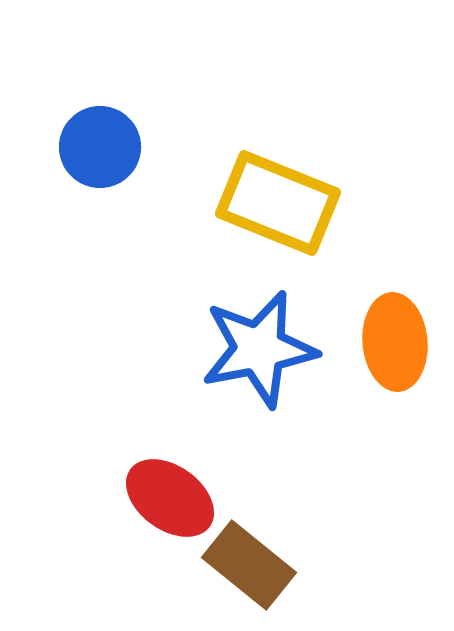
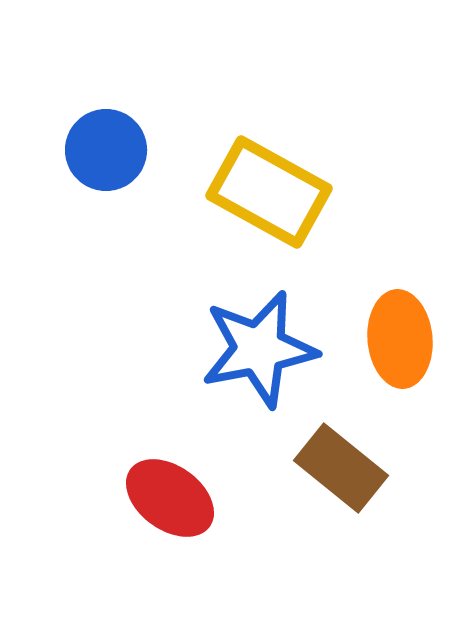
blue circle: moved 6 px right, 3 px down
yellow rectangle: moved 9 px left, 11 px up; rotated 7 degrees clockwise
orange ellipse: moved 5 px right, 3 px up
brown rectangle: moved 92 px right, 97 px up
